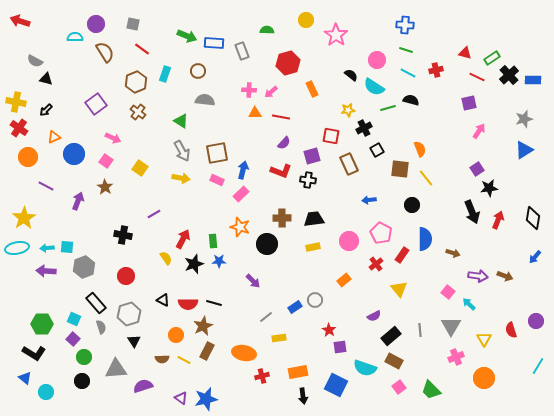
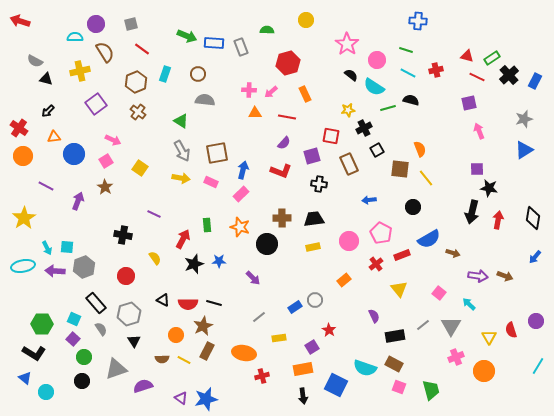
gray square at (133, 24): moved 2 px left; rotated 24 degrees counterclockwise
blue cross at (405, 25): moved 13 px right, 4 px up
pink star at (336, 35): moved 11 px right, 9 px down
gray rectangle at (242, 51): moved 1 px left, 4 px up
red triangle at (465, 53): moved 2 px right, 3 px down
brown circle at (198, 71): moved 3 px down
blue rectangle at (533, 80): moved 2 px right, 1 px down; rotated 63 degrees counterclockwise
orange rectangle at (312, 89): moved 7 px left, 5 px down
yellow cross at (16, 102): moved 64 px right, 31 px up; rotated 24 degrees counterclockwise
black arrow at (46, 110): moved 2 px right, 1 px down
red line at (281, 117): moved 6 px right
pink arrow at (479, 131): rotated 56 degrees counterclockwise
orange triangle at (54, 137): rotated 16 degrees clockwise
pink arrow at (113, 138): moved 2 px down
orange circle at (28, 157): moved 5 px left, 1 px up
pink square at (106, 161): rotated 24 degrees clockwise
purple square at (477, 169): rotated 32 degrees clockwise
pink rectangle at (217, 180): moved 6 px left, 2 px down
black cross at (308, 180): moved 11 px right, 4 px down
black star at (489, 188): rotated 18 degrees clockwise
black circle at (412, 205): moved 1 px right, 2 px down
black arrow at (472, 212): rotated 35 degrees clockwise
purple line at (154, 214): rotated 56 degrees clockwise
red arrow at (498, 220): rotated 12 degrees counterclockwise
blue semicircle at (425, 239): moved 4 px right; rotated 60 degrees clockwise
green rectangle at (213, 241): moved 6 px left, 16 px up
cyan ellipse at (17, 248): moved 6 px right, 18 px down
cyan arrow at (47, 248): rotated 112 degrees counterclockwise
red rectangle at (402, 255): rotated 35 degrees clockwise
yellow semicircle at (166, 258): moved 11 px left
purple arrow at (46, 271): moved 9 px right
purple arrow at (253, 281): moved 3 px up
pink square at (448, 292): moved 9 px left, 1 px down
purple semicircle at (374, 316): rotated 88 degrees counterclockwise
gray line at (266, 317): moved 7 px left
gray semicircle at (101, 327): moved 2 px down; rotated 16 degrees counterclockwise
gray line at (420, 330): moved 3 px right, 5 px up; rotated 56 degrees clockwise
black rectangle at (391, 336): moved 4 px right; rotated 30 degrees clockwise
yellow triangle at (484, 339): moved 5 px right, 2 px up
purple square at (340, 347): moved 28 px left; rotated 24 degrees counterclockwise
brown rectangle at (394, 361): moved 3 px down
gray triangle at (116, 369): rotated 15 degrees counterclockwise
orange rectangle at (298, 372): moved 5 px right, 3 px up
orange circle at (484, 378): moved 7 px up
pink square at (399, 387): rotated 32 degrees counterclockwise
green trapezoid at (431, 390): rotated 150 degrees counterclockwise
